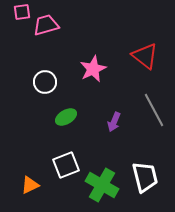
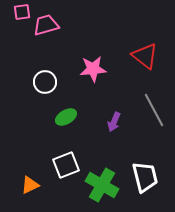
pink star: rotated 20 degrees clockwise
